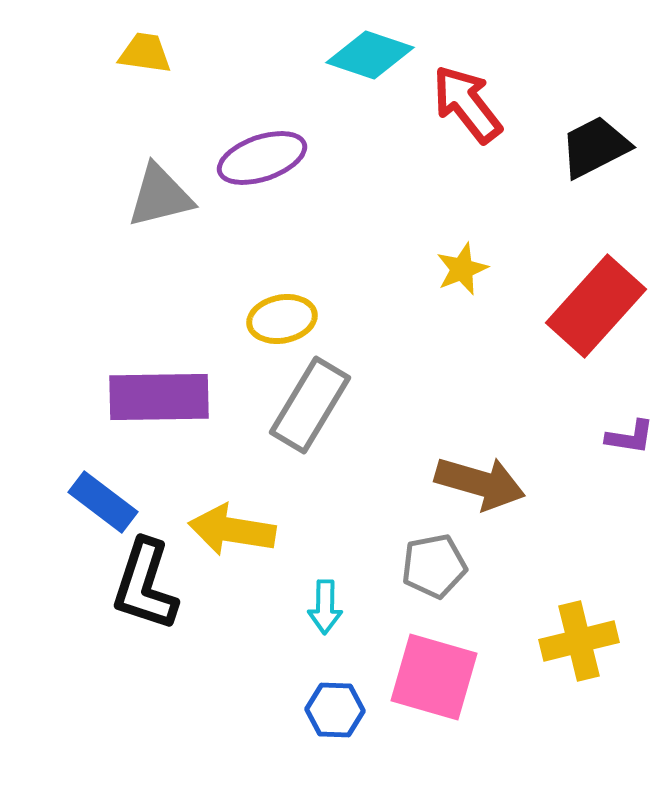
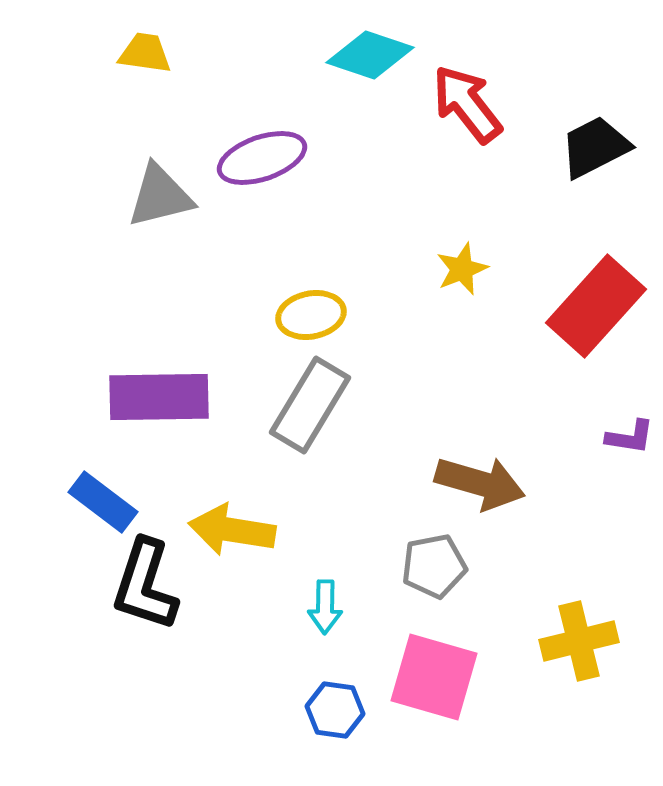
yellow ellipse: moved 29 px right, 4 px up
blue hexagon: rotated 6 degrees clockwise
